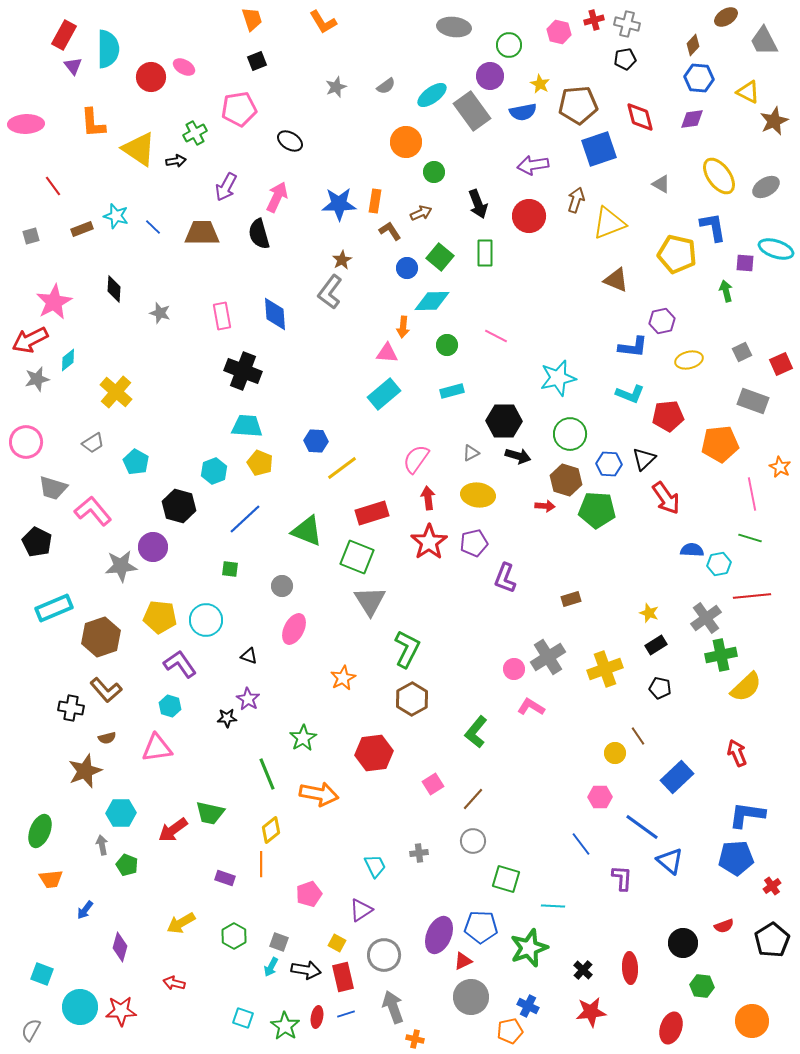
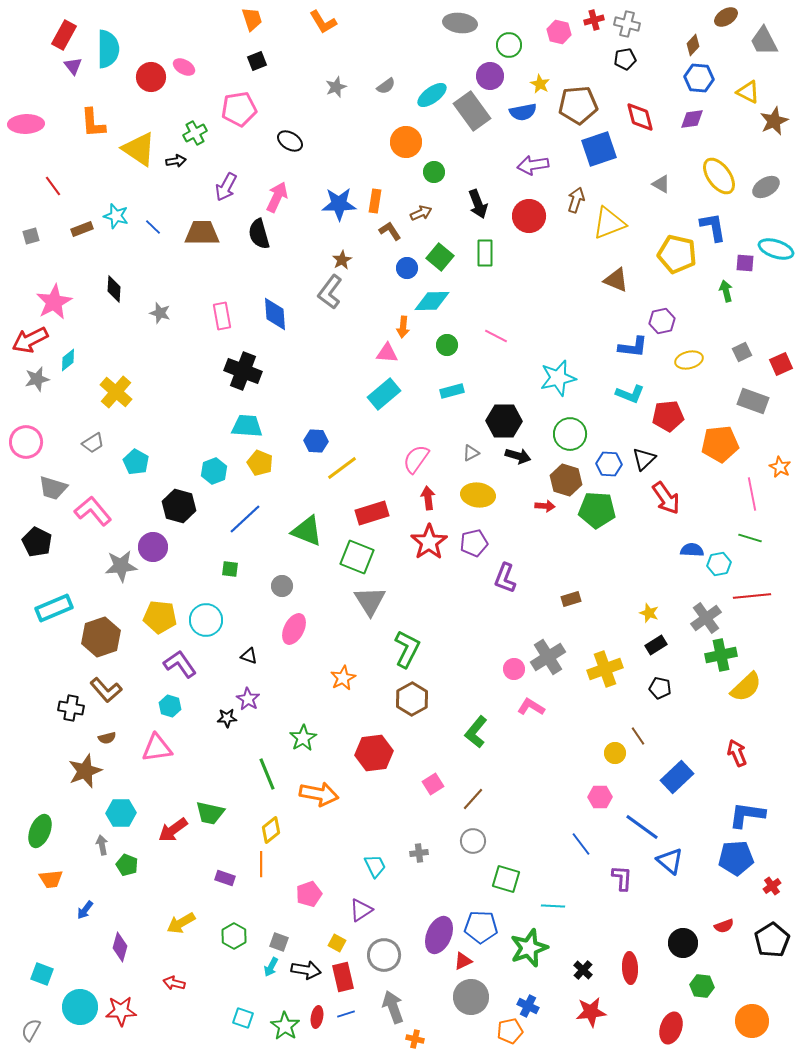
gray ellipse at (454, 27): moved 6 px right, 4 px up
